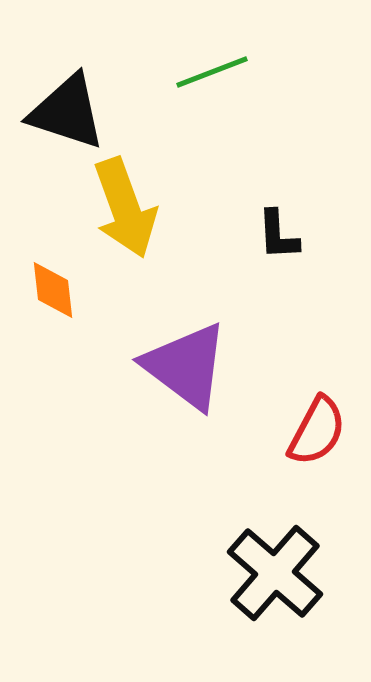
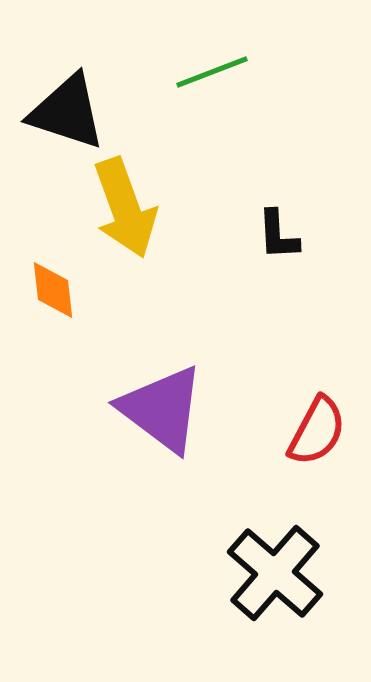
purple triangle: moved 24 px left, 43 px down
